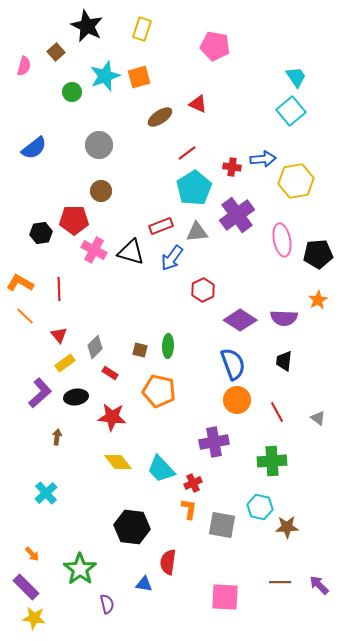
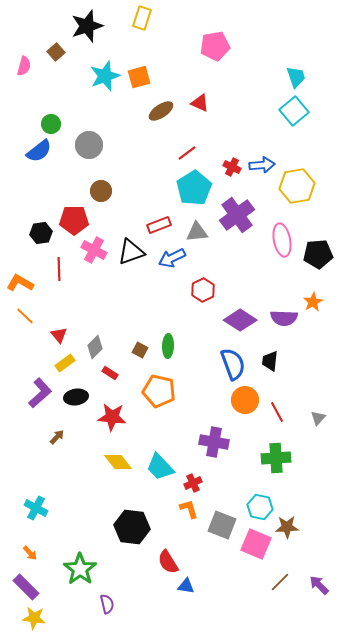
black star at (87, 26): rotated 28 degrees clockwise
yellow rectangle at (142, 29): moved 11 px up
pink pentagon at (215, 46): rotated 20 degrees counterclockwise
cyan trapezoid at (296, 77): rotated 15 degrees clockwise
green circle at (72, 92): moved 21 px left, 32 px down
red triangle at (198, 104): moved 2 px right, 1 px up
cyan square at (291, 111): moved 3 px right
brown ellipse at (160, 117): moved 1 px right, 6 px up
gray circle at (99, 145): moved 10 px left
blue semicircle at (34, 148): moved 5 px right, 3 px down
blue arrow at (263, 159): moved 1 px left, 6 px down
red cross at (232, 167): rotated 18 degrees clockwise
yellow hexagon at (296, 181): moved 1 px right, 5 px down
red rectangle at (161, 226): moved 2 px left, 1 px up
black triangle at (131, 252): rotated 36 degrees counterclockwise
blue arrow at (172, 258): rotated 28 degrees clockwise
red line at (59, 289): moved 20 px up
orange star at (318, 300): moved 5 px left, 2 px down
brown square at (140, 350): rotated 14 degrees clockwise
black trapezoid at (284, 361): moved 14 px left
orange circle at (237, 400): moved 8 px right
gray triangle at (318, 418): rotated 35 degrees clockwise
brown arrow at (57, 437): rotated 35 degrees clockwise
purple cross at (214, 442): rotated 20 degrees clockwise
green cross at (272, 461): moved 4 px right, 3 px up
cyan trapezoid at (161, 469): moved 1 px left, 2 px up
cyan cross at (46, 493): moved 10 px left, 15 px down; rotated 20 degrees counterclockwise
orange L-shape at (189, 509): rotated 25 degrees counterclockwise
gray square at (222, 525): rotated 12 degrees clockwise
orange arrow at (32, 554): moved 2 px left, 1 px up
red semicircle at (168, 562): rotated 40 degrees counterclockwise
brown line at (280, 582): rotated 45 degrees counterclockwise
blue triangle at (144, 584): moved 42 px right, 2 px down
pink square at (225, 597): moved 31 px right, 53 px up; rotated 20 degrees clockwise
